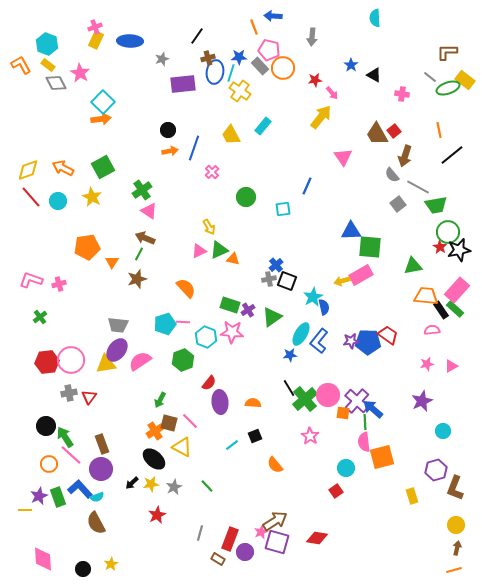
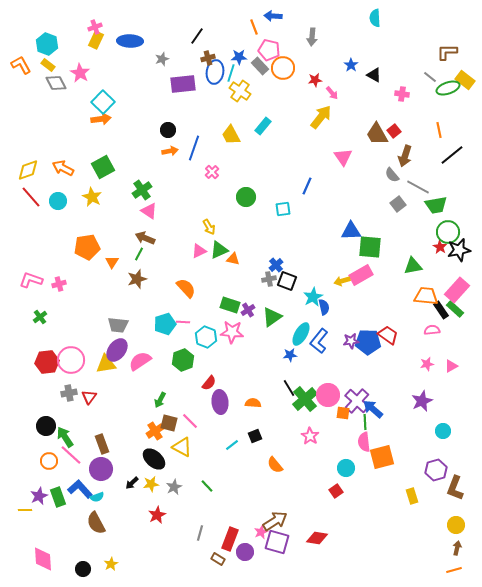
orange circle at (49, 464): moved 3 px up
